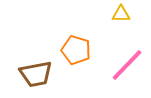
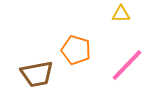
brown trapezoid: moved 1 px right
